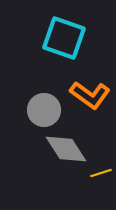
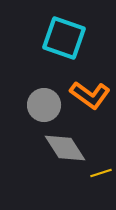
gray circle: moved 5 px up
gray diamond: moved 1 px left, 1 px up
